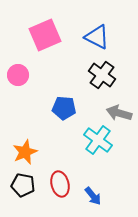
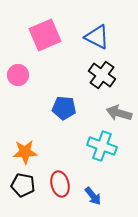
cyan cross: moved 4 px right, 6 px down; rotated 16 degrees counterclockwise
orange star: rotated 20 degrees clockwise
